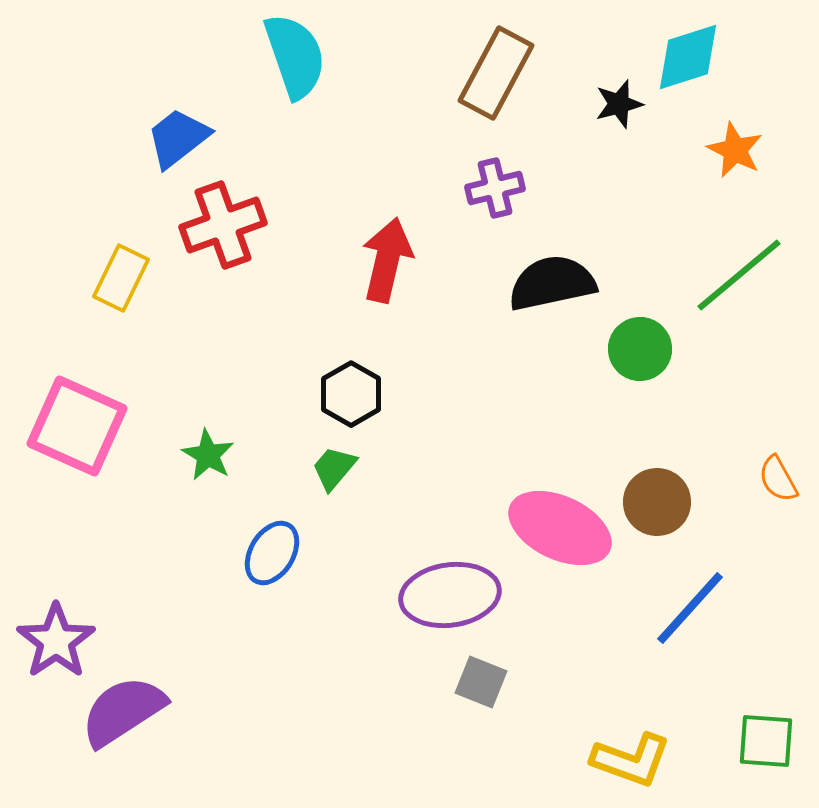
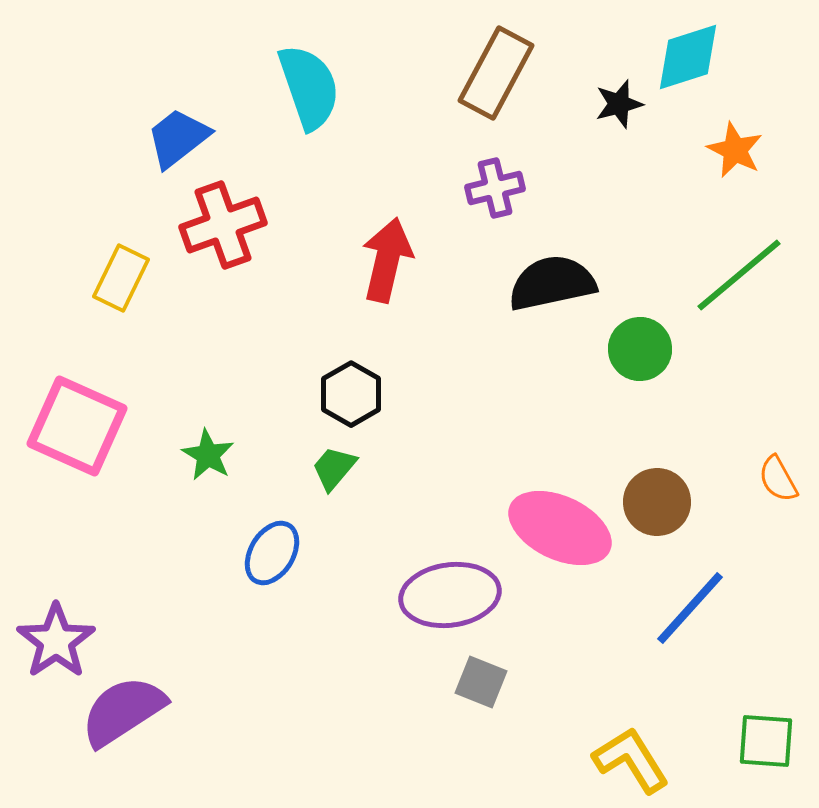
cyan semicircle: moved 14 px right, 31 px down
yellow L-shape: rotated 142 degrees counterclockwise
